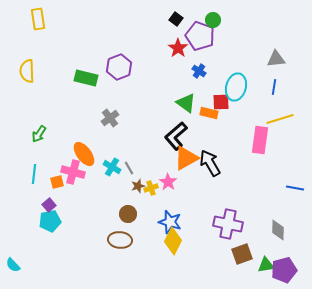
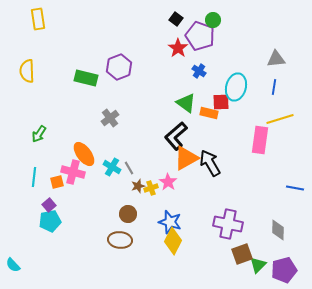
cyan line at (34, 174): moved 3 px down
green triangle at (266, 265): moved 8 px left; rotated 36 degrees counterclockwise
